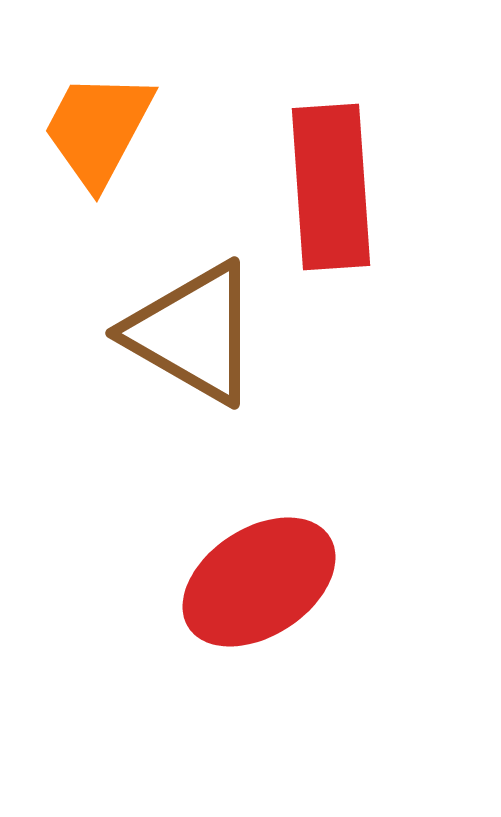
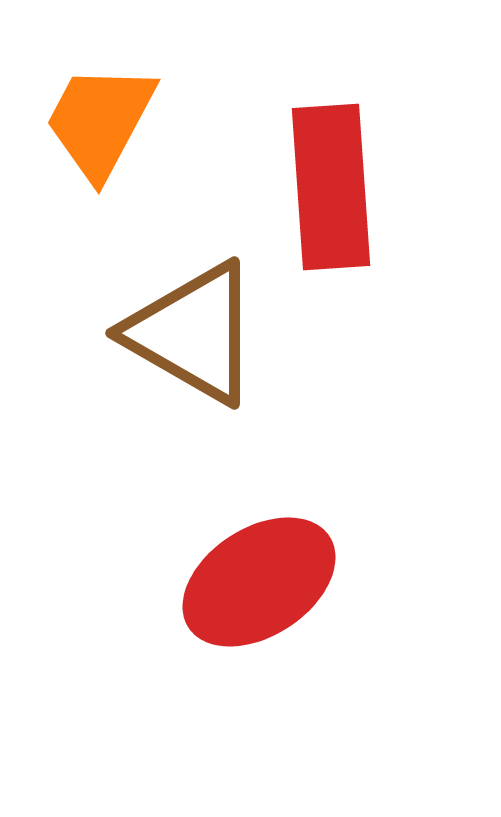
orange trapezoid: moved 2 px right, 8 px up
